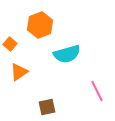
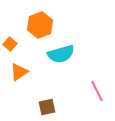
cyan semicircle: moved 6 px left
